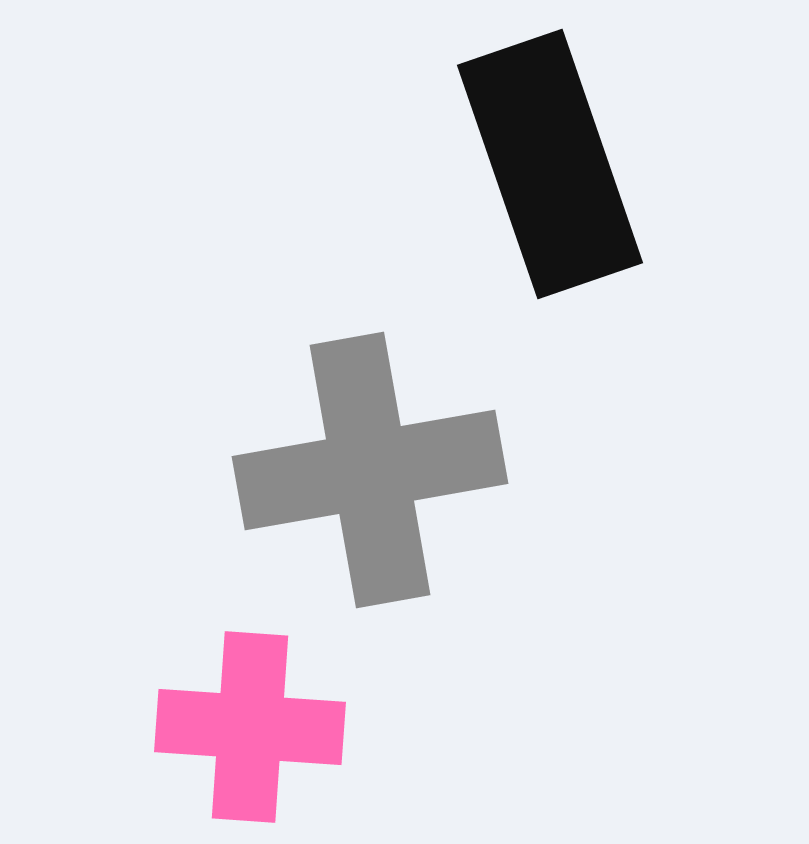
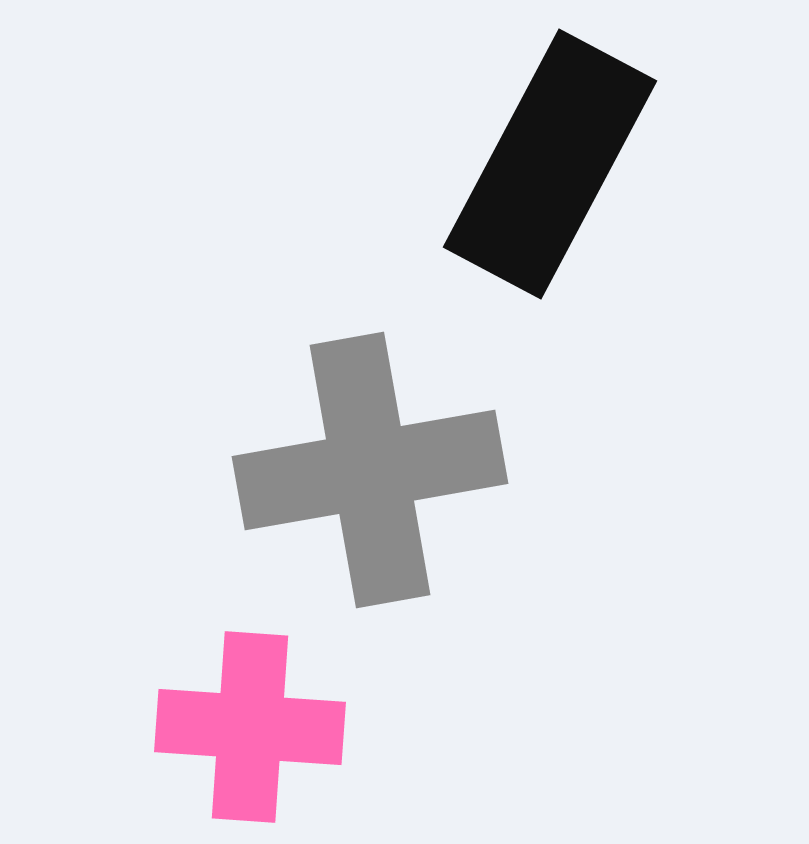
black rectangle: rotated 47 degrees clockwise
